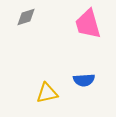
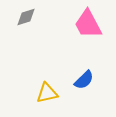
pink trapezoid: rotated 12 degrees counterclockwise
blue semicircle: rotated 40 degrees counterclockwise
